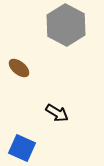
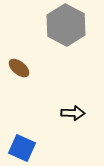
black arrow: moved 16 px right; rotated 30 degrees counterclockwise
